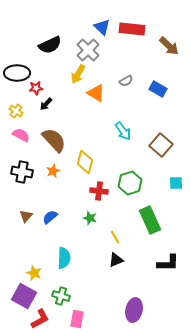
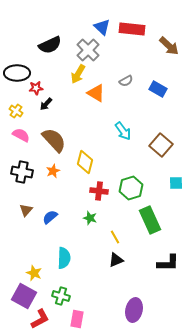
green hexagon: moved 1 px right, 5 px down
brown triangle: moved 6 px up
